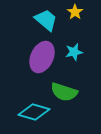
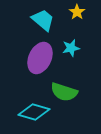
yellow star: moved 2 px right
cyan trapezoid: moved 3 px left
cyan star: moved 3 px left, 4 px up
purple ellipse: moved 2 px left, 1 px down
